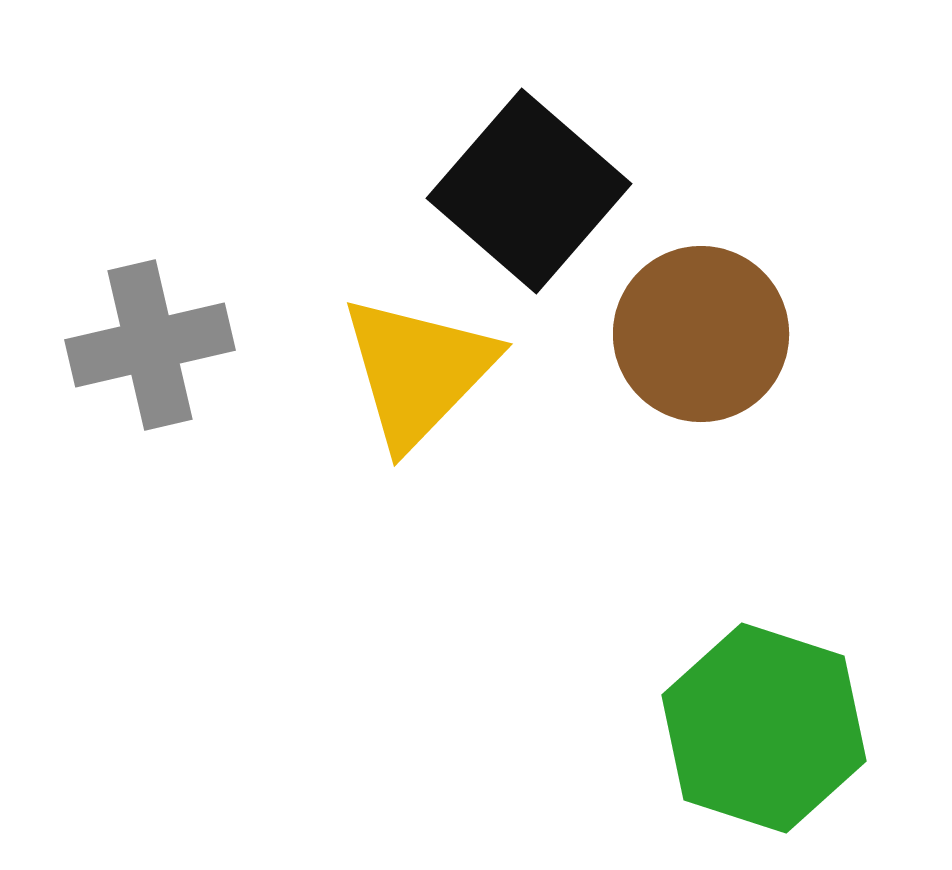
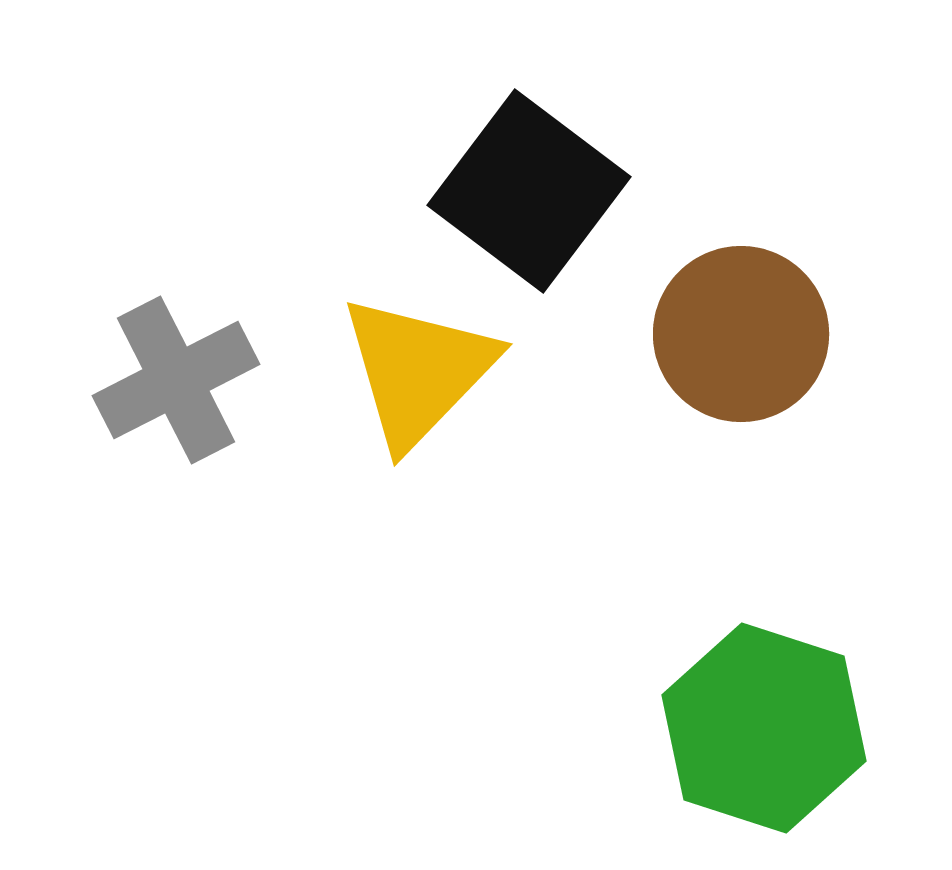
black square: rotated 4 degrees counterclockwise
brown circle: moved 40 px right
gray cross: moved 26 px right, 35 px down; rotated 14 degrees counterclockwise
